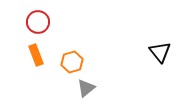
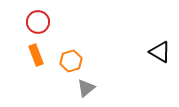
black triangle: rotated 20 degrees counterclockwise
orange hexagon: moved 1 px left, 1 px up
